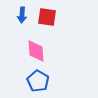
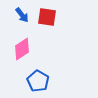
blue arrow: rotated 42 degrees counterclockwise
pink diamond: moved 14 px left, 2 px up; rotated 60 degrees clockwise
